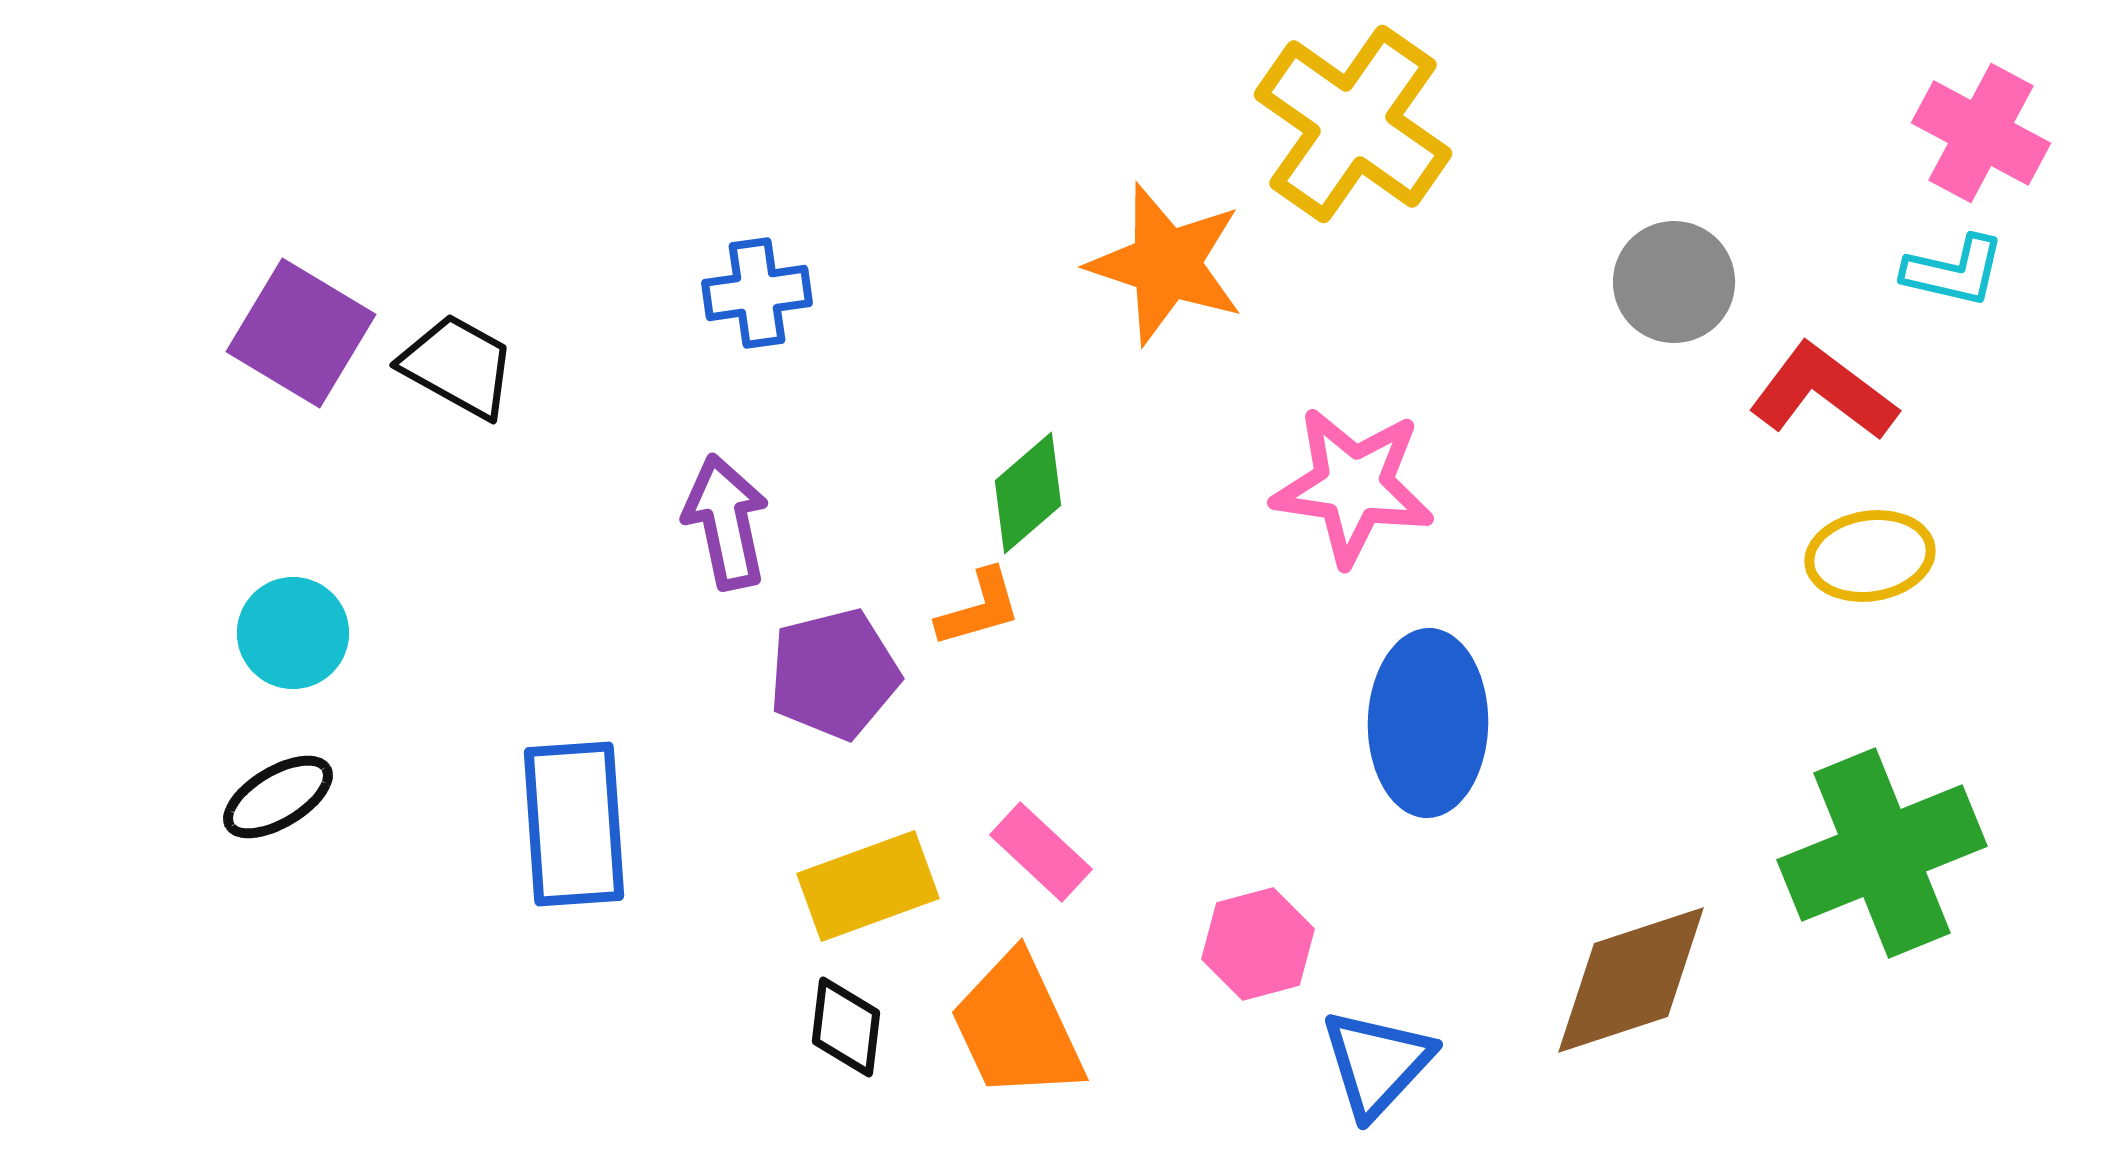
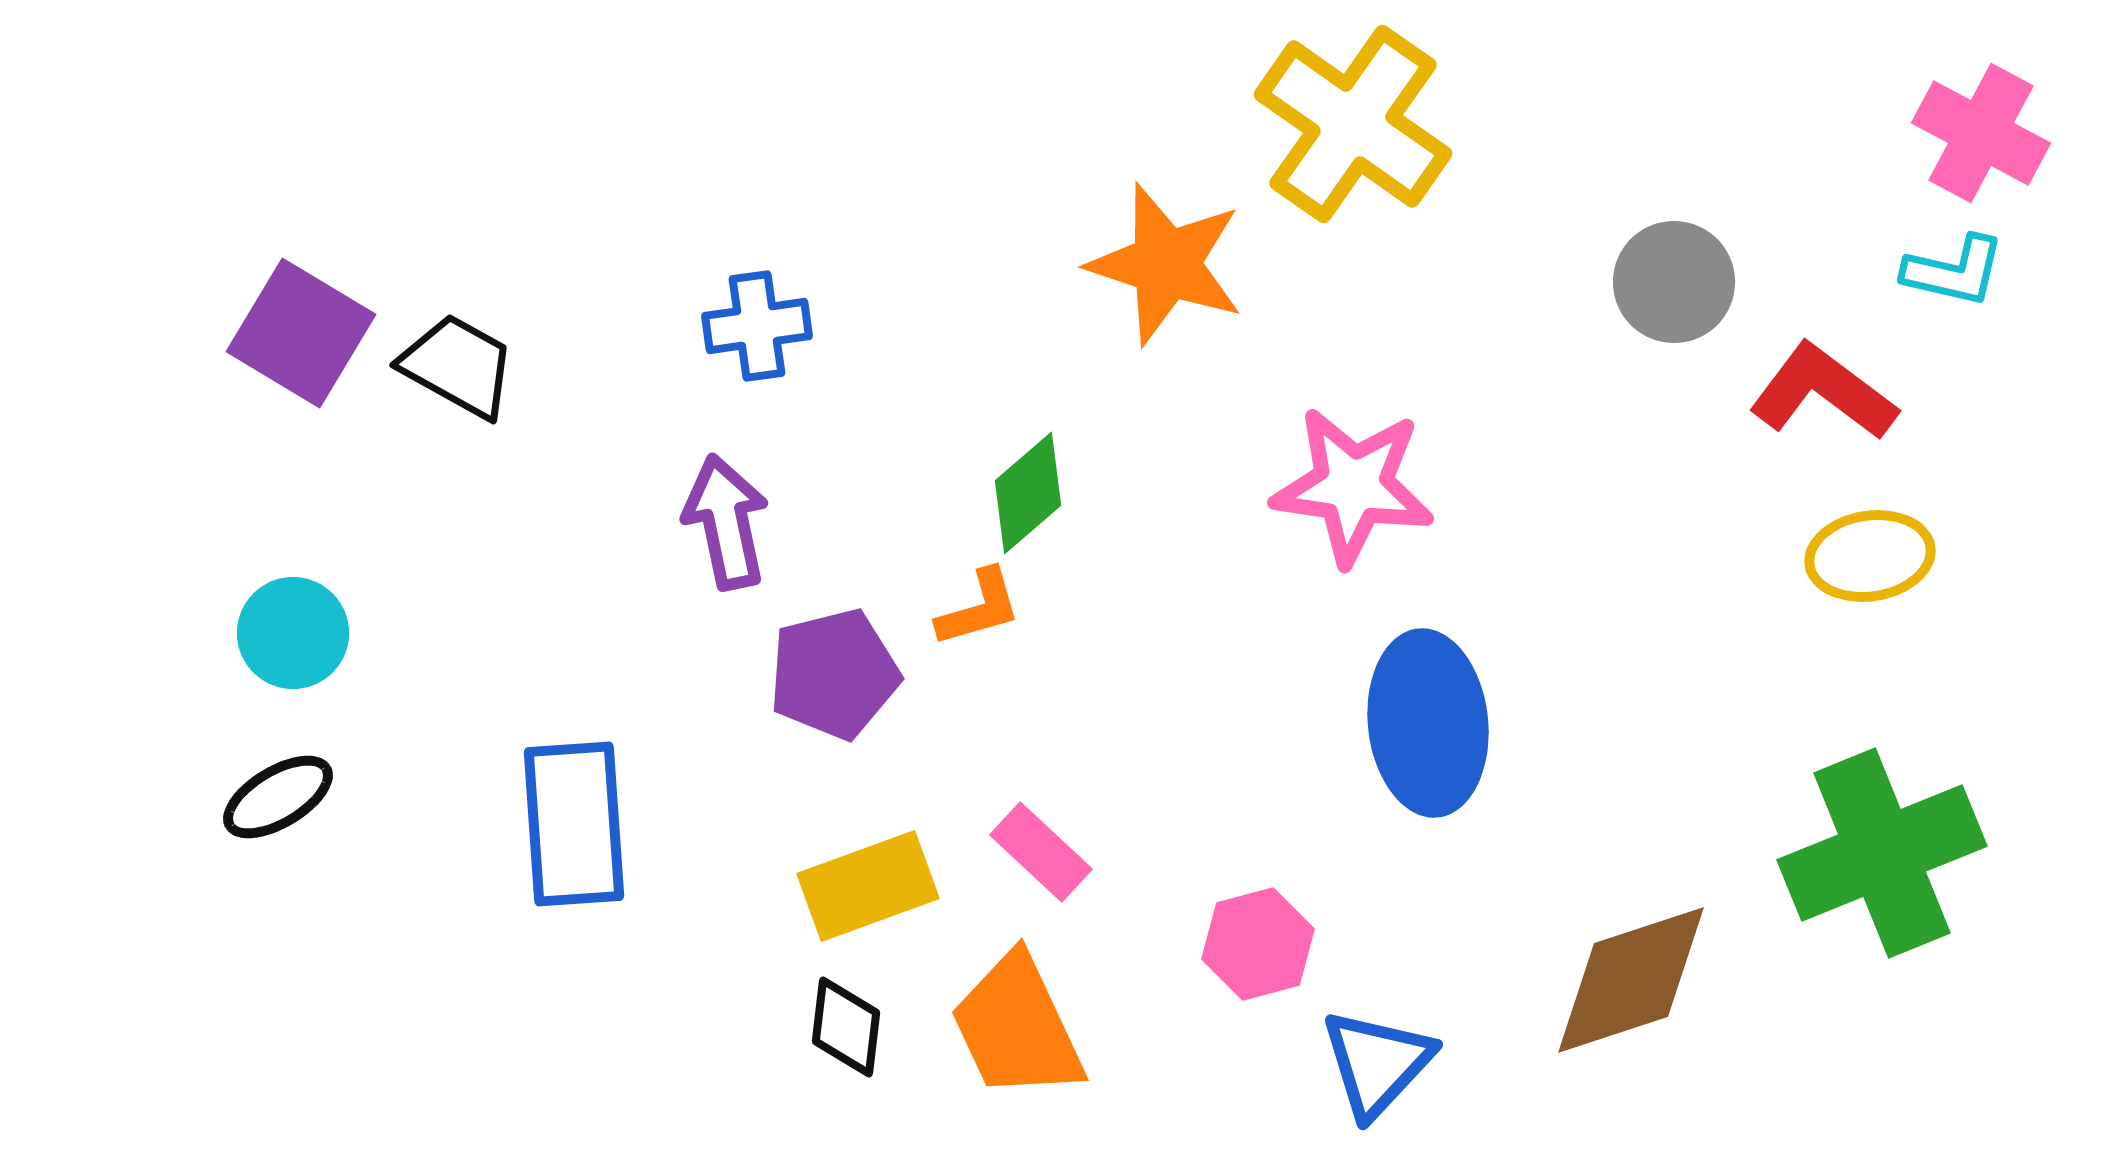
blue cross: moved 33 px down
blue ellipse: rotated 7 degrees counterclockwise
